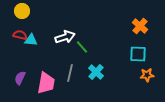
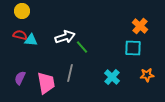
cyan square: moved 5 px left, 6 px up
cyan cross: moved 16 px right, 5 px down
pink trapezoid: rotated 20 degrees counterclockwise
